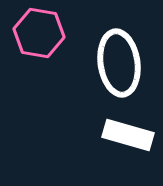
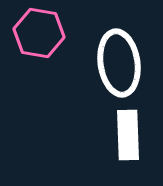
white rectangle: rotated 72 degrees clockwise
